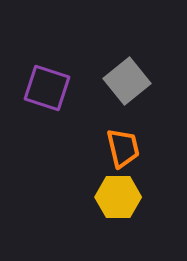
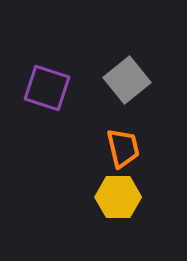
gray square: moved 1 px up
